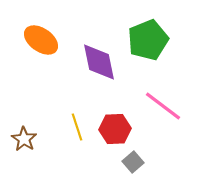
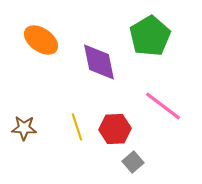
green pentagon: moved 2 px right, 4 px up; rotated 9 degrees counterclockwise
brown star: moved 11 px up; rotated 30 degrees counterclockwise
